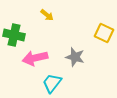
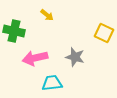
green cross: moved 4 px up
cyan trapezoid: rotated 45 degrees clockwise
